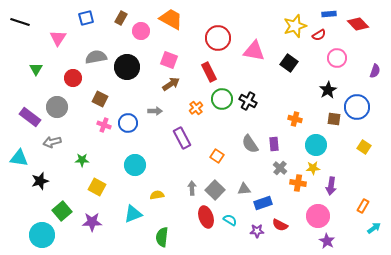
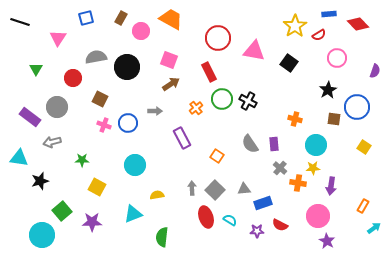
yellow star at (295, 26): rotated 15 degrees counterclockwise
